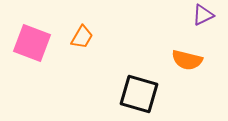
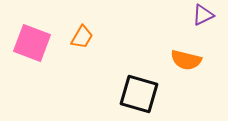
orange semicircle: moved 1 px left
